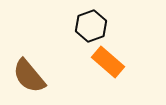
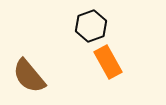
orange rectangle: rotated 20 degrees clockwise
